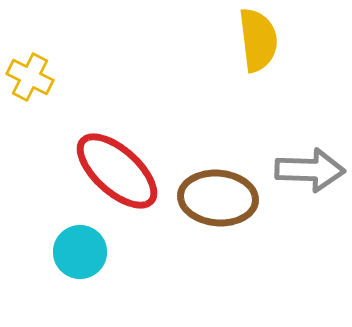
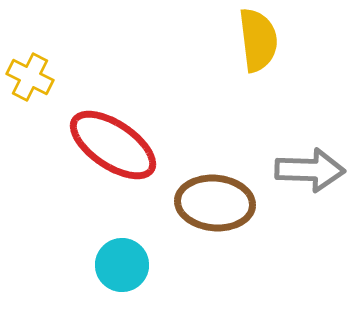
red ellipse: moved 4 px left, 26 px up; rotated 8 degrees counterclockwise
brown ellipse: moved 3 px left, 5 px down
cyan circle: moved 42 px right, 13 px down
